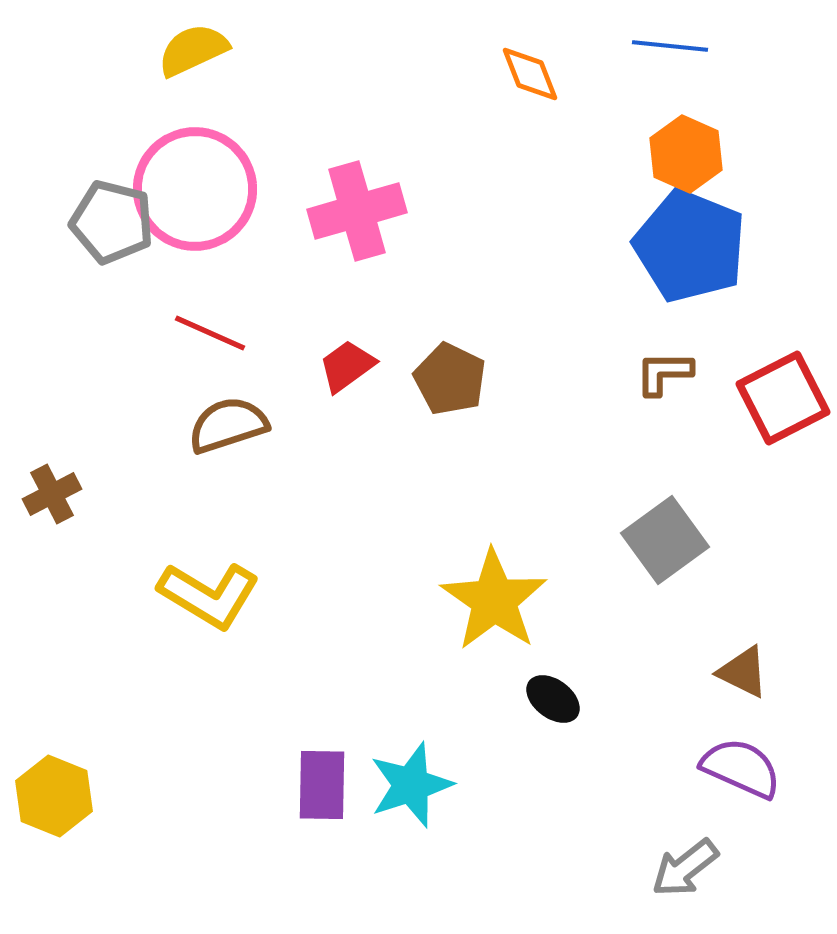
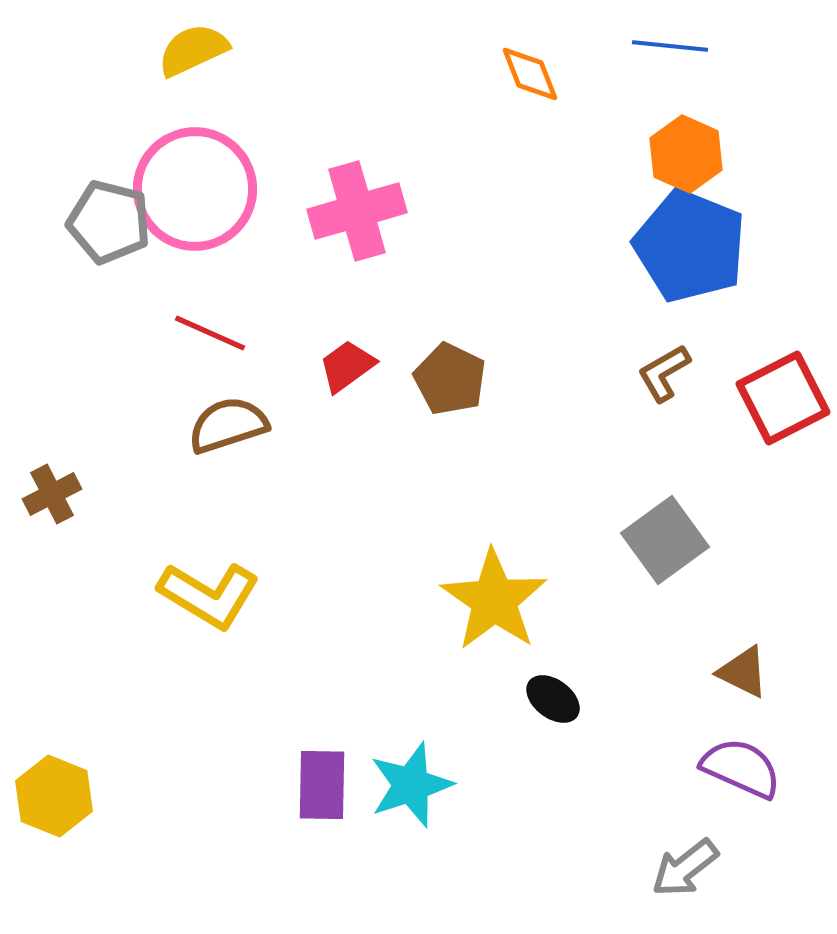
gray pentagon: moved 3 px left
brown L-shape: rotated 30 degrees counterclockwise
